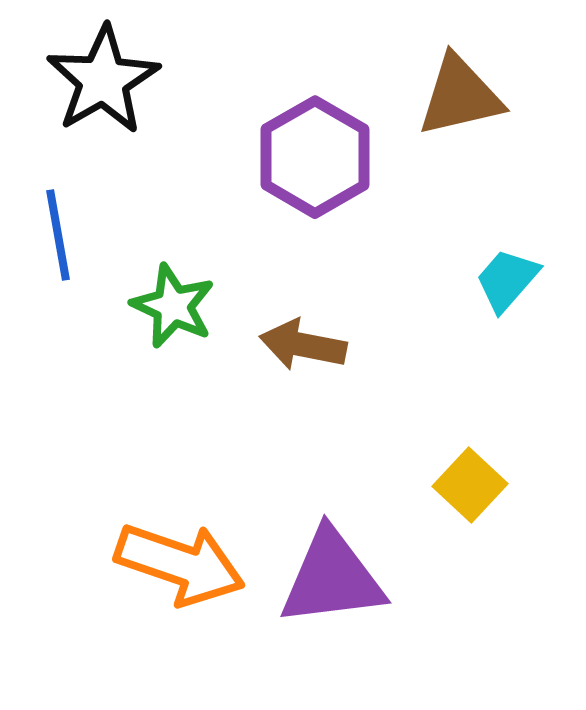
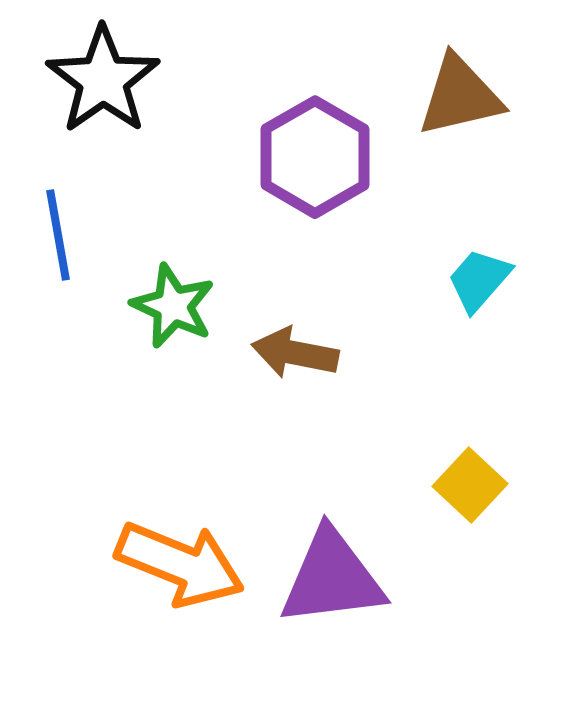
black star: rotated 5 degrees counterclockwise
cyan trapezoid: moved 28 px left
brown arrow: moved 8 px left, 8 px down
orange arrow: rotated 3 degrees clockwise
